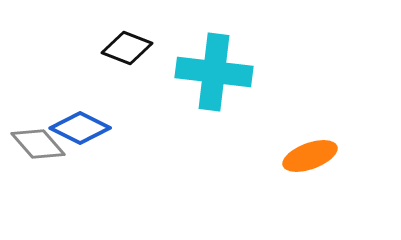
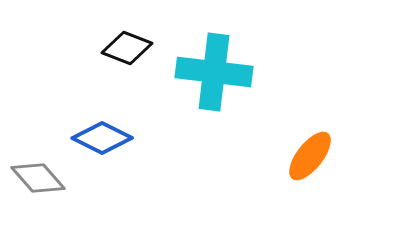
blue diamond: moved 22 px right, 10 px down
gray diamond: moved 34 px down
orange ellipse: rotated 32 degrees counterclockwise
